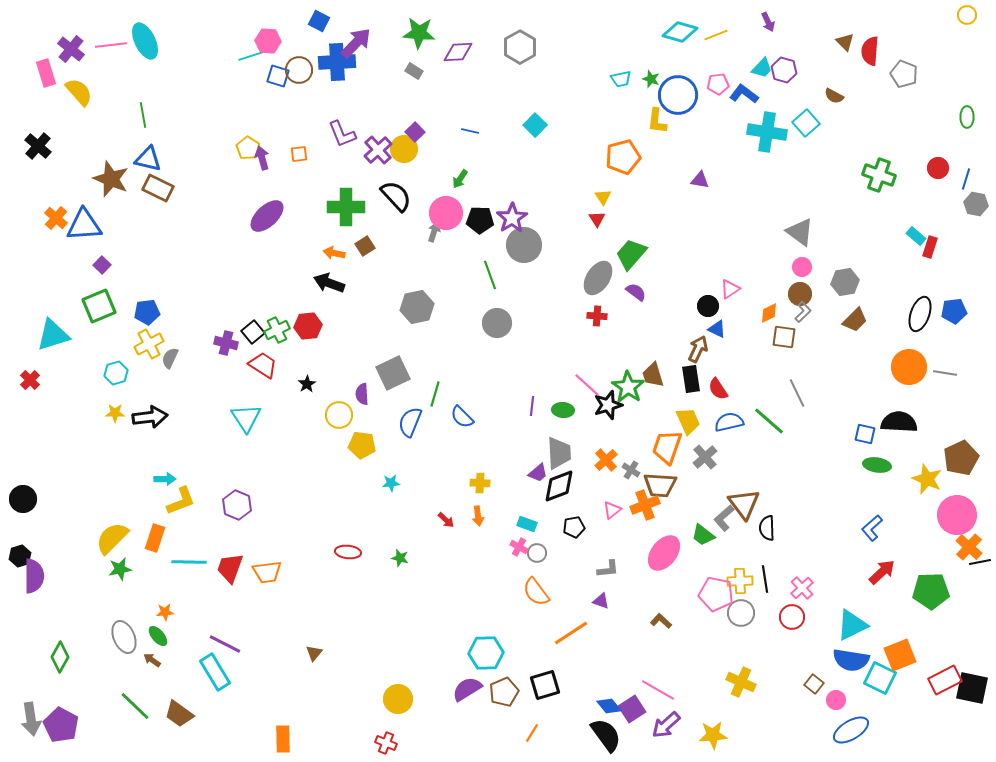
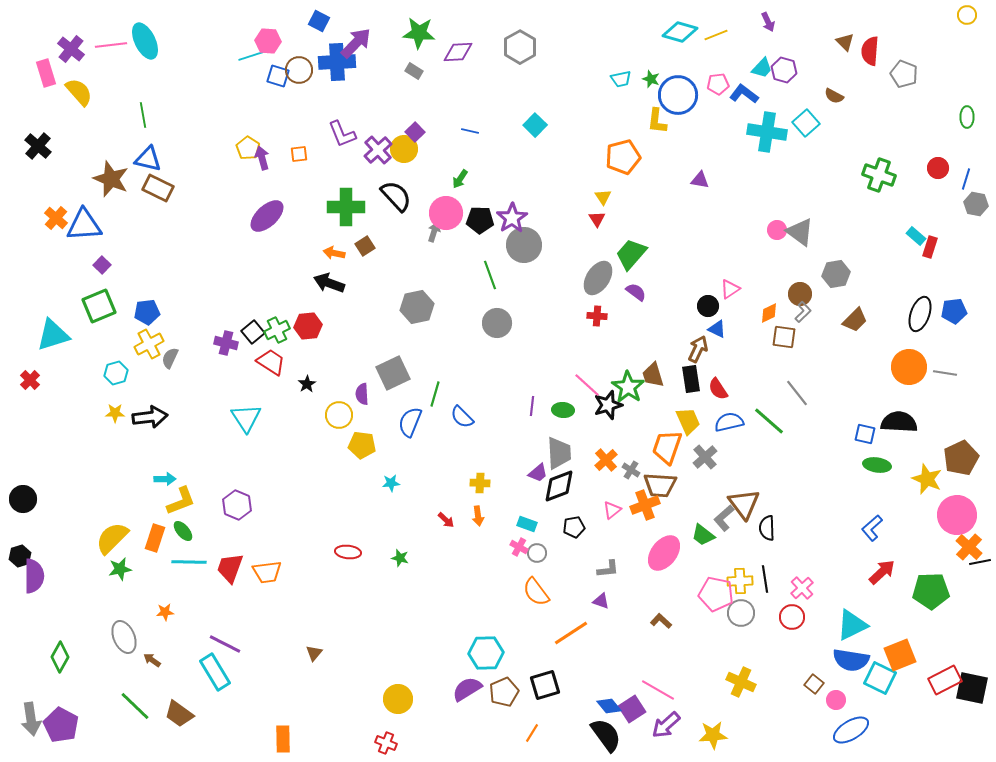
pink circle at (802, 267): moved 25 px left, 37 px up
gray hexagon at (845, 282): moved 9 px left, 8 px up
red trapezoid at (263, 365): moved 8 px right, 3 px up
gray line at (797, 393): rotated 12 degrees counterclockwise
green ellipse at (158, 636): moved 25 px right, 105 px up
